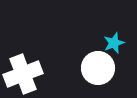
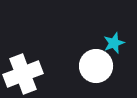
white circle: moved 2 px left, 2 px up
